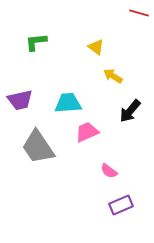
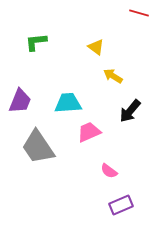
purple trapezoid: moved 1 px down; rotated 56 degrees counterclockwise
pink trapezoid: moved 2 px right
